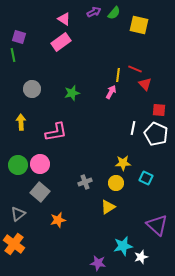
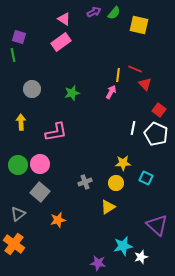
red square: rotated 32 degrees clockwise
